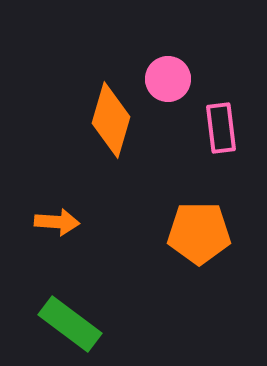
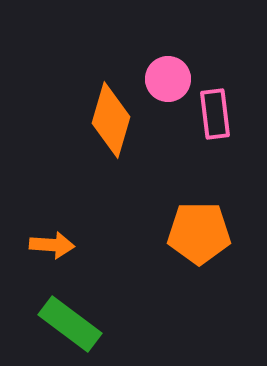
pink rectangle: moved 6 px left, 14 px up
orange arrow: moved 5 px left, 23 px down
